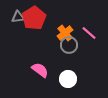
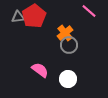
red pentagon: moved 2 px up
pink line: moved 22 px up
